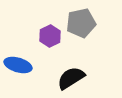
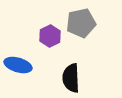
black semicircle: rotated 60 degrees counterclockwise
